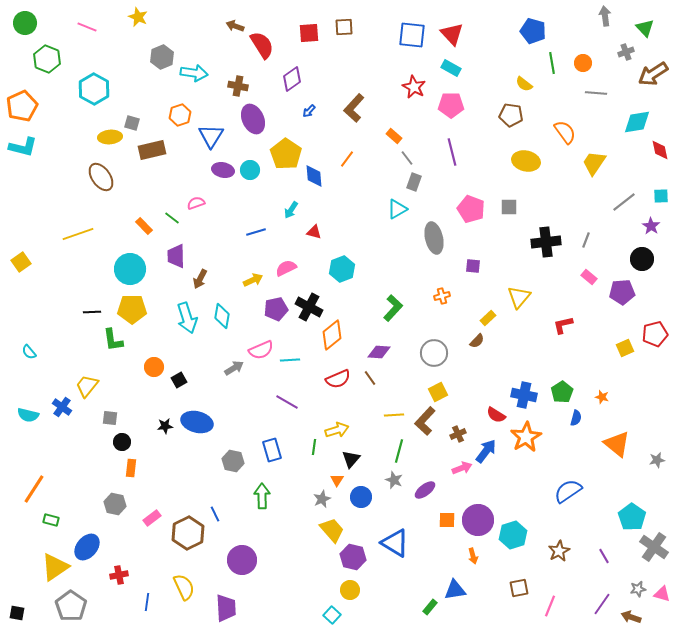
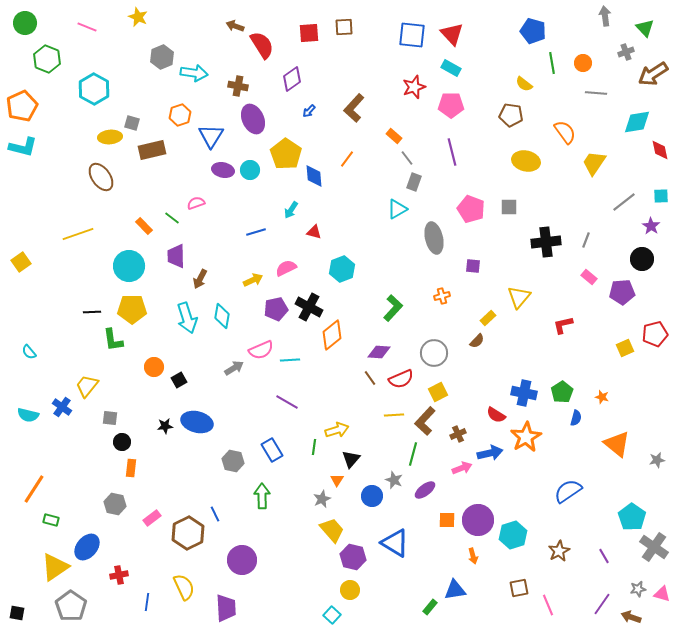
red star at (414, 87): rotated 25 degrees clockwise
cyan circle at (130, 269): moved 1 px left, 3 px up
red semicircle at (338, 379): moved 63 px right
blue cross at (524, 395): moved 2 px up
blue rectangle at (272, 450): rotated 15 degrees counterclockwise
green line at (399, 451): moved 14 px right, 3 px down
blue arrow at (486, 451): moved 4 px right, 2 px down; rotated 40 degrees clockwise
blue circle at (361, 497): moved 11 px right, 1 px up
pink line at (550, 606): moved 2 px left, 1 px up; rotated 45 degrees counterclockwise
